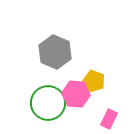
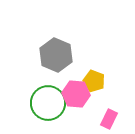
gray hexagon: moved 1 px right, 3 px down
